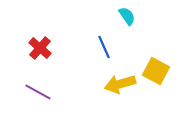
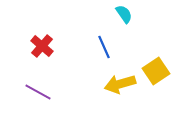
cyan semicircle: moved 3 px left, 2 px up
red cross: moved 2 px right, 2 px up
yellow square: rotated 28 degrees clockwise
